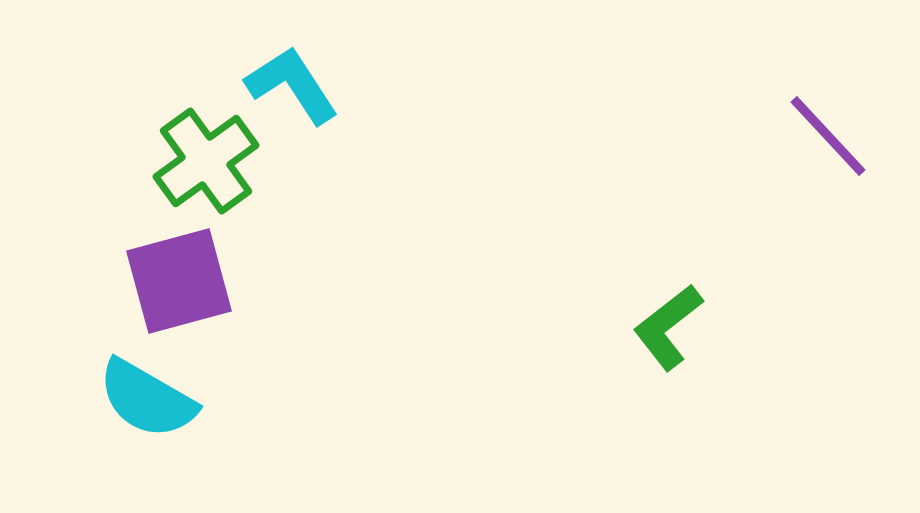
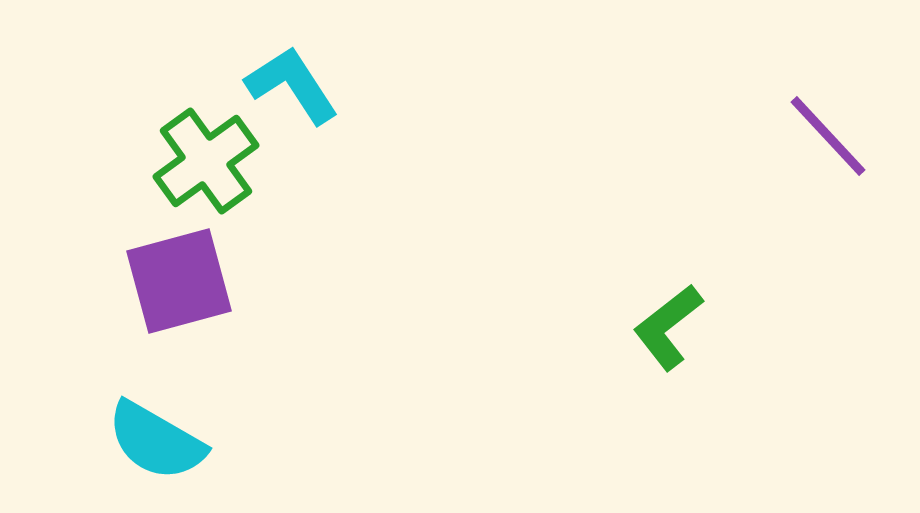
cyan semicircle: moved 9 px right, 42 px down
